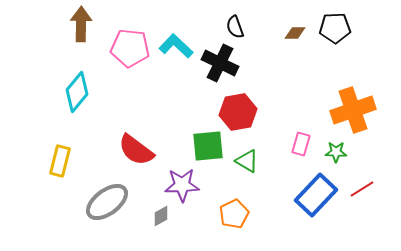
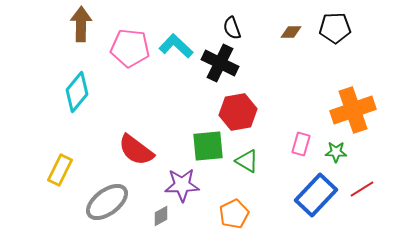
black semicircle: moved 3 px left, 1 px down
brown diamond: moved 4 px left, 1 px up
yellow rectangle: moved 9 px down; rotated 12 degrees clockwise
